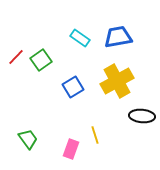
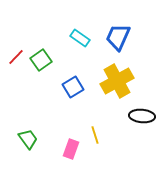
blue trapezoid: rotated 56 degrees counterclockwise
